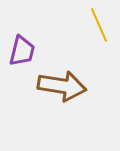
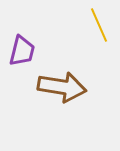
brown arrow: moved 1 px down
